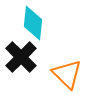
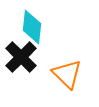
cyan diamond: moved 1 px left, 4 px down
